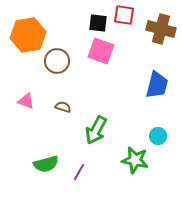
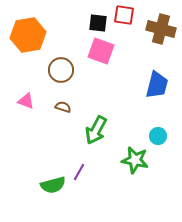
brown circle: moved 4 px right, 9 px down
green semicircle: moved 7 px right, 21 px down
